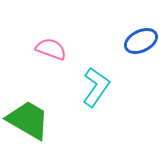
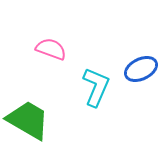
blue ellipse: moved 28 px down
cyan L-shape: rotated 12 degrees counterclockwise
